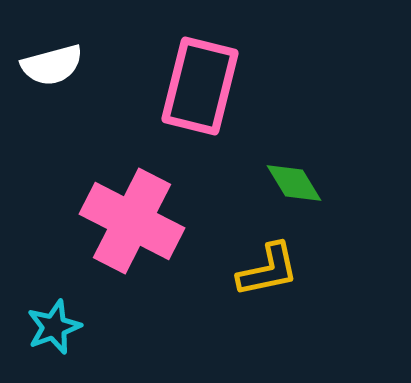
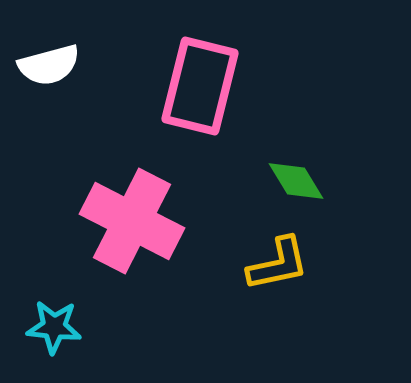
white semicircle: moved 3 px left
green diamond: moved 2 px right, 2 px up
yellow L-shape: moved 10 px right, 6 px up
cyan star: rotated 26 degrees clockwise
